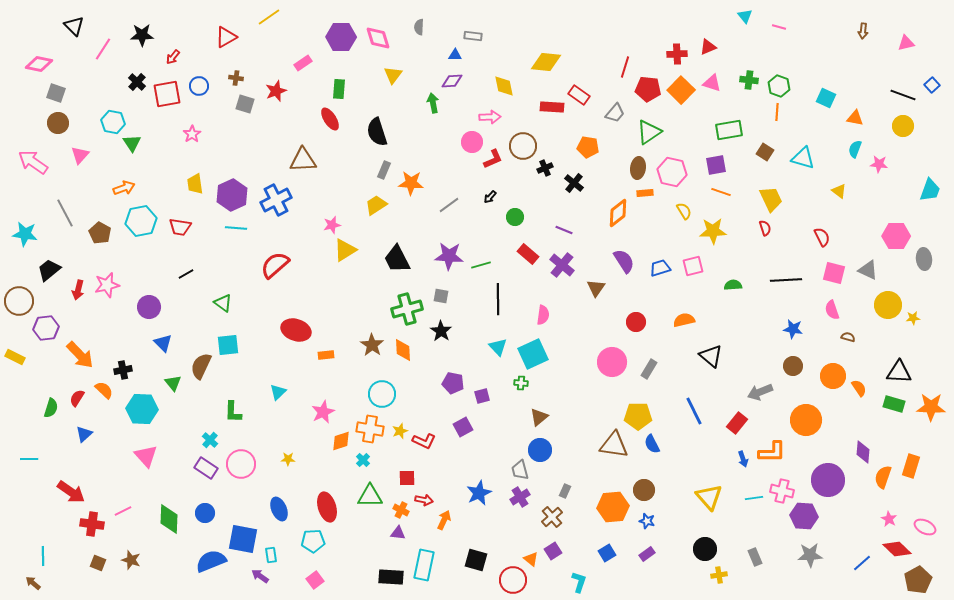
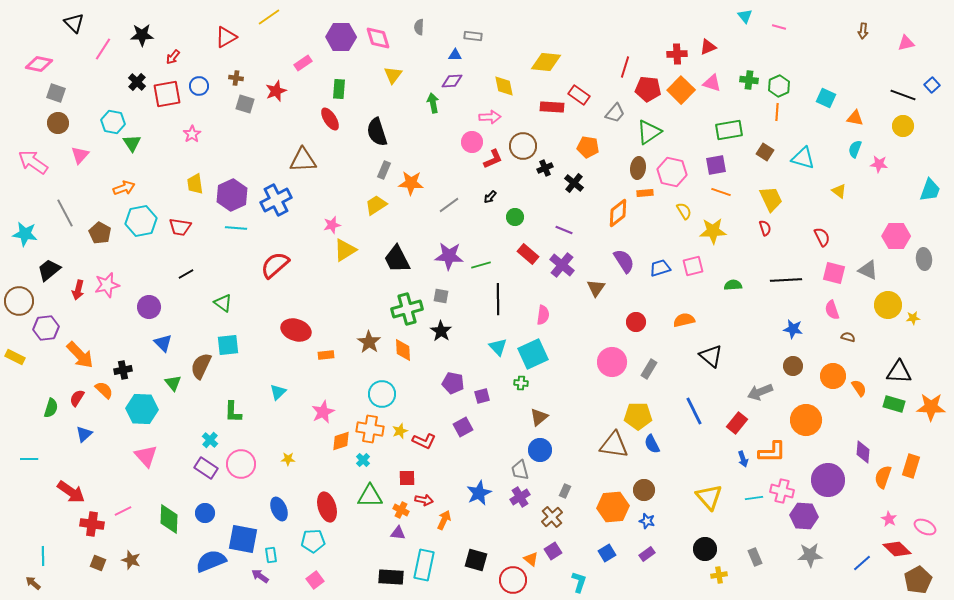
black triangle at (74, 26): moved 3 px up
green hexagon at (779, 86): rotated 15 degrees clockwise
brown star at (372, 345): moved 3 px left, 3 px up
